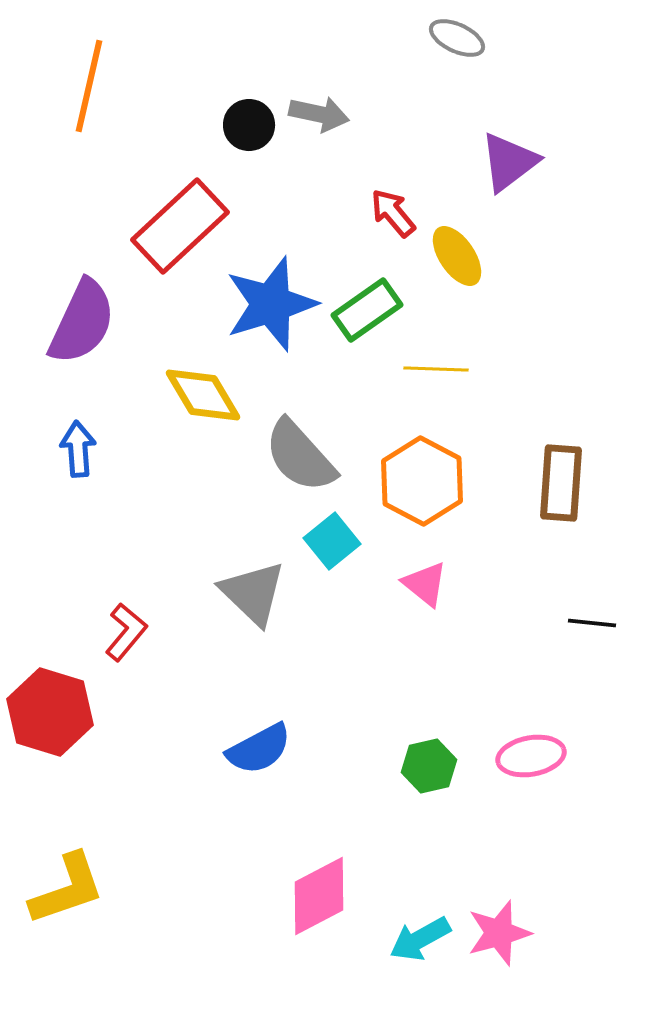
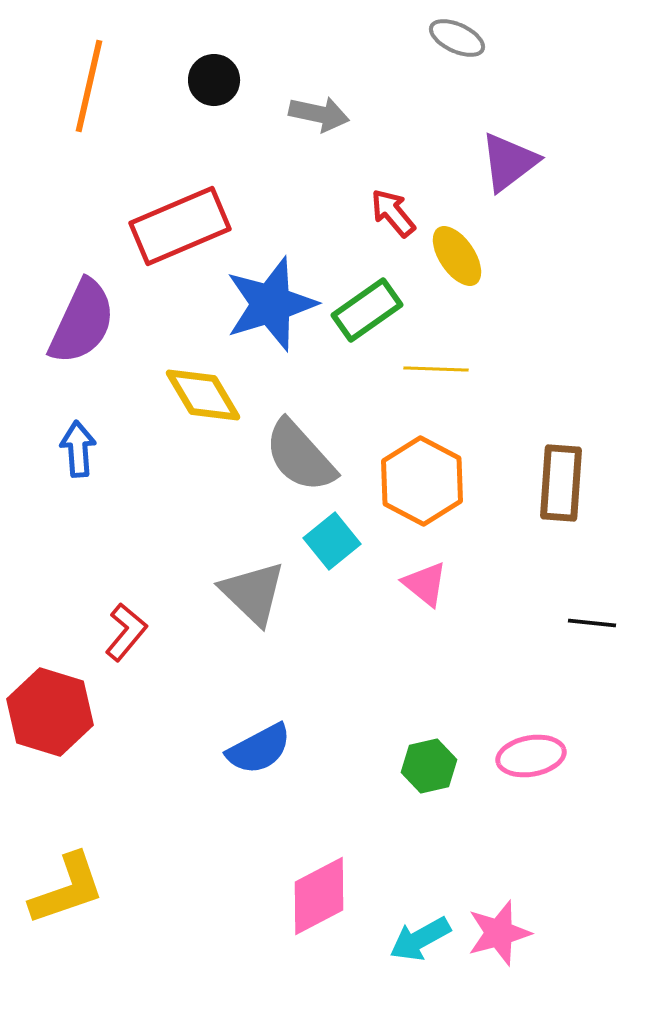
black circle: moved 35 px left, 45 px up
red rectangle: rotated 20 degrees clockwise
